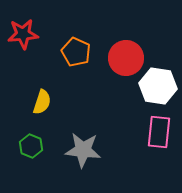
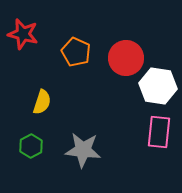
red star: rotated 20 degrees clockwise
green hexagon: rotated 10 degrees clockwise
